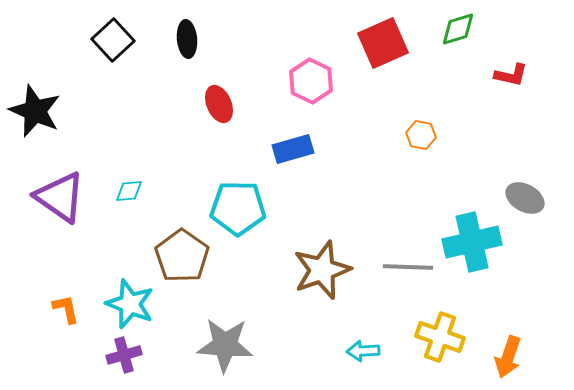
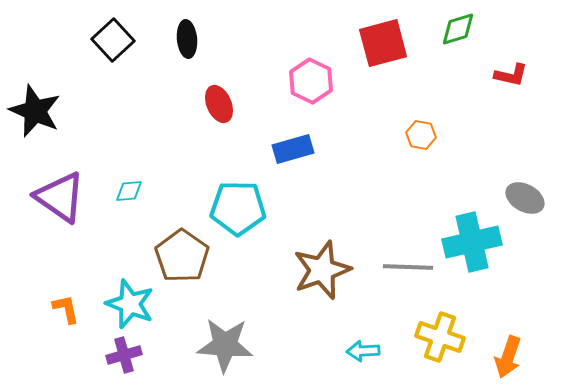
red square: rotated 9 degrees clockwise
